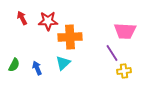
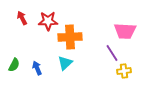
cyan triangle: moved 2 px right
